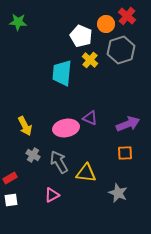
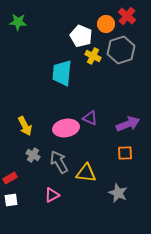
yellow cross: moved 3 px right, 4 px up; rotated 14 degrees counterclockwise
